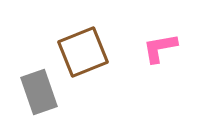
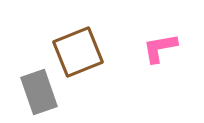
brown square: moved 5 px left
